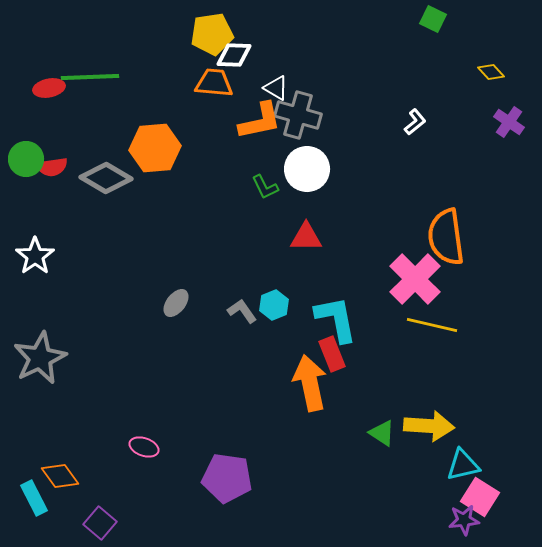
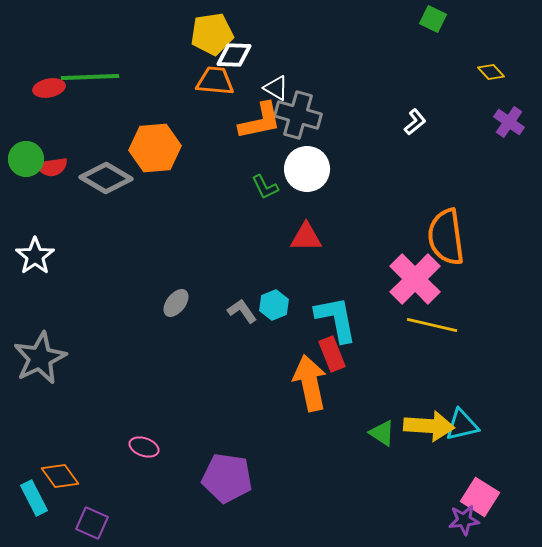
orange trapezoid: moved 1 px right, 2 px up
cyan triangle: moved 1 px left, 40 px up
purple square: moved 8 px left; rotated 16 degrees counterclockwise
